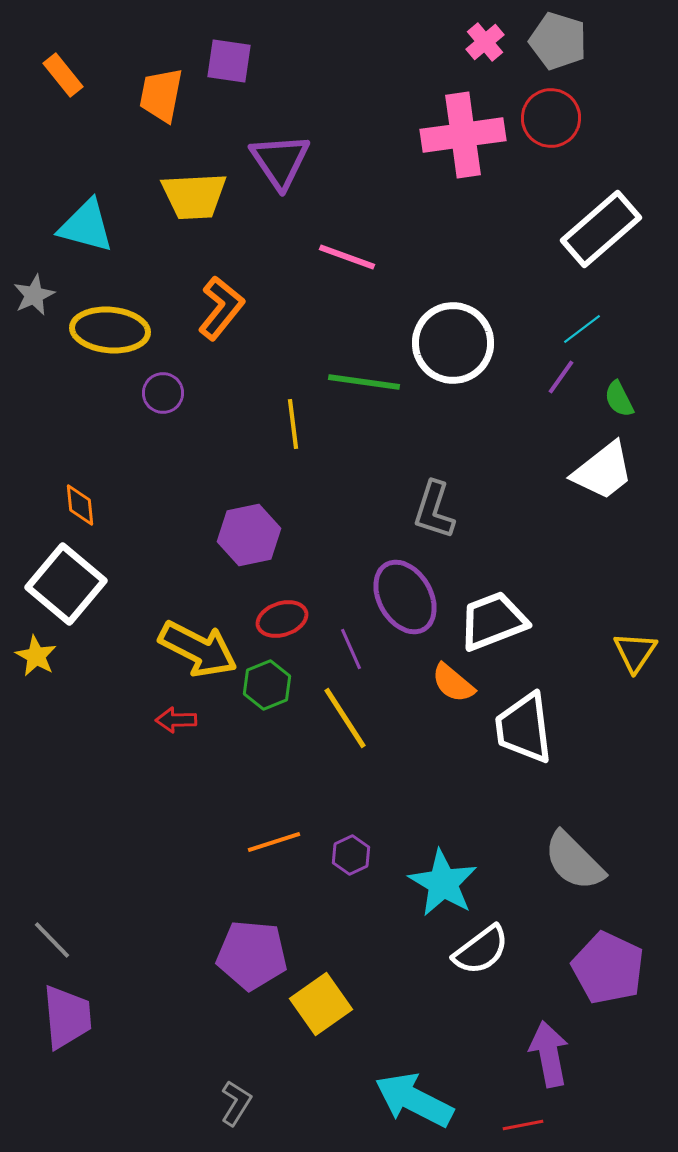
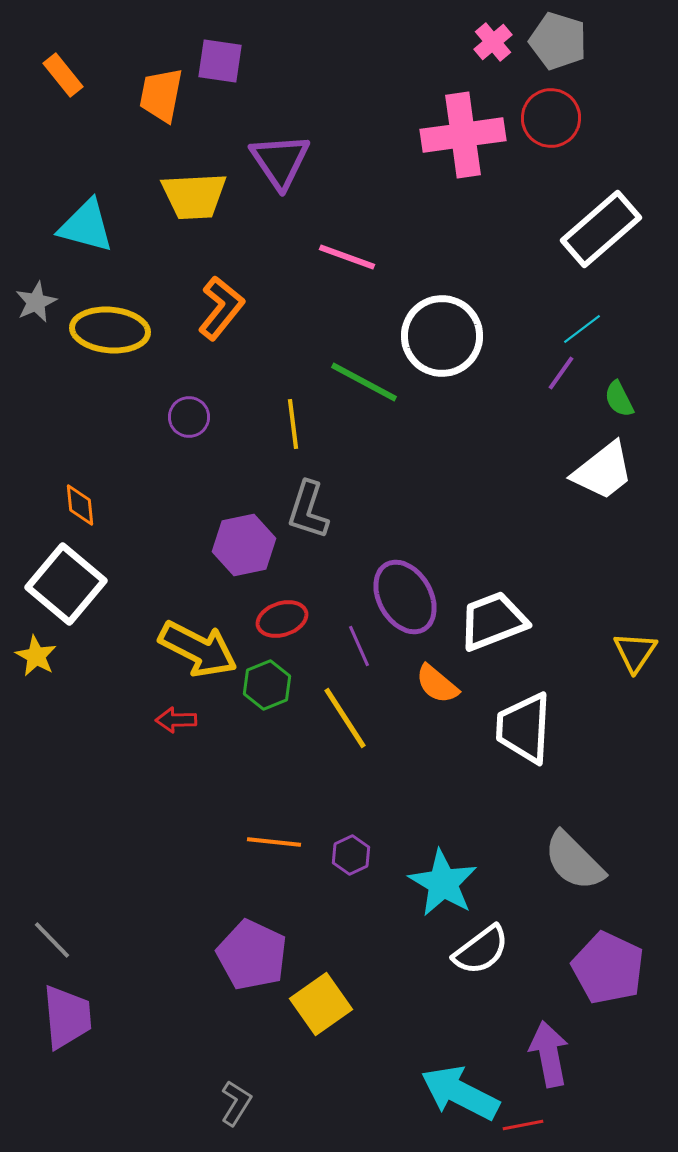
pink cross at (485, 42): moved 8 px right
purple square at (229, 61): moved 9 px left
gray star at (34, 295): moved 2 px right, 7 px down
white circle at (453, 343): moved 11 px left, 7 px up
purple line at (561, 377): moved 4 px up
green line at (364, 382): rotated 20 degrees clockwise
purple circle at (163, 393): moved 26 px right, 24 px down
gray L-shape at (434, 510): moved 126 px left
purple hexagon at (249, 535): moved 5 px left, 10 px down
purple line at (351, 649): moved 8 px right, 3 px up
orange semicircle at (453, 683): moved 16 px left, 1 px down
white trapezoid at (524, 728): rotated 10 degrees clockwise
orange line at (274, 842): rotated 24 degrees clockwise
purple pentagon at (252, 955): rotated 20 degrees clockwise
cyan arrow at (414, 1100): moved 46 px right, 7 px up
